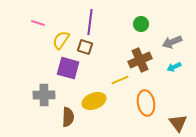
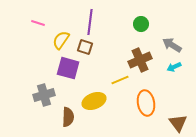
gray arrow: moved 3 px down; rotated 54 degrees clockwise
gray cross: rotated 15 degrees counterclockwise
